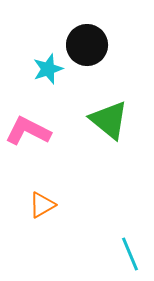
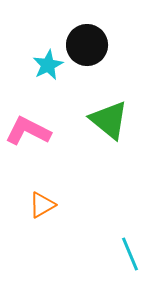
cyan star: moved 4 px up; rotated 8 degrees counterclockwise
